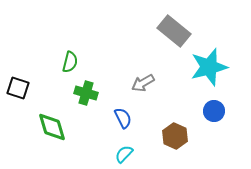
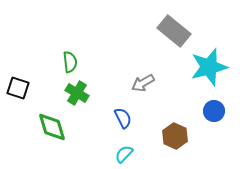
green semicircle: rotated 20 degrees counterclockwise
green cross: moved 9 px left; rotated 15 degrees clockwise
